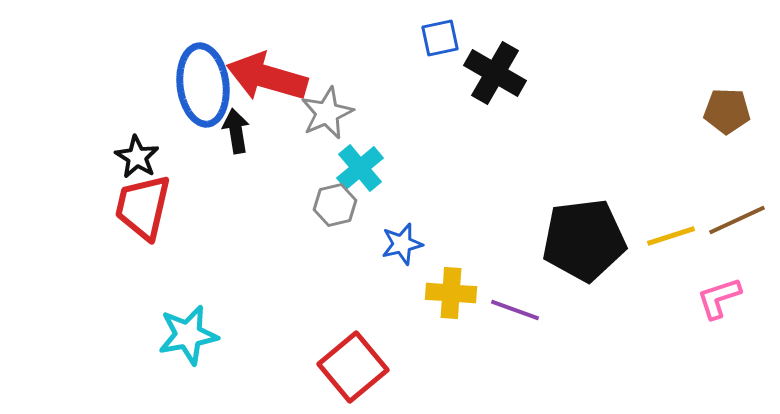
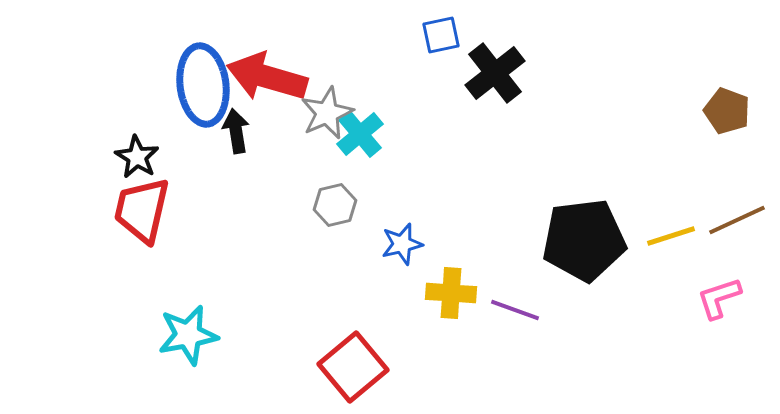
blue square: moved 1 px right, 3 px up
black cross: rotated 22 degrees clockwise
brown pentagon: rotated 18 degrees clockwise
cyan cross: moved 34 px up
red trapezoid: moved 1 px left, 3 px down
